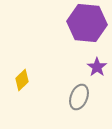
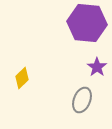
yellow diamond: moved 2 px up
gray ellipse: moved 3 px right, 3 px down
